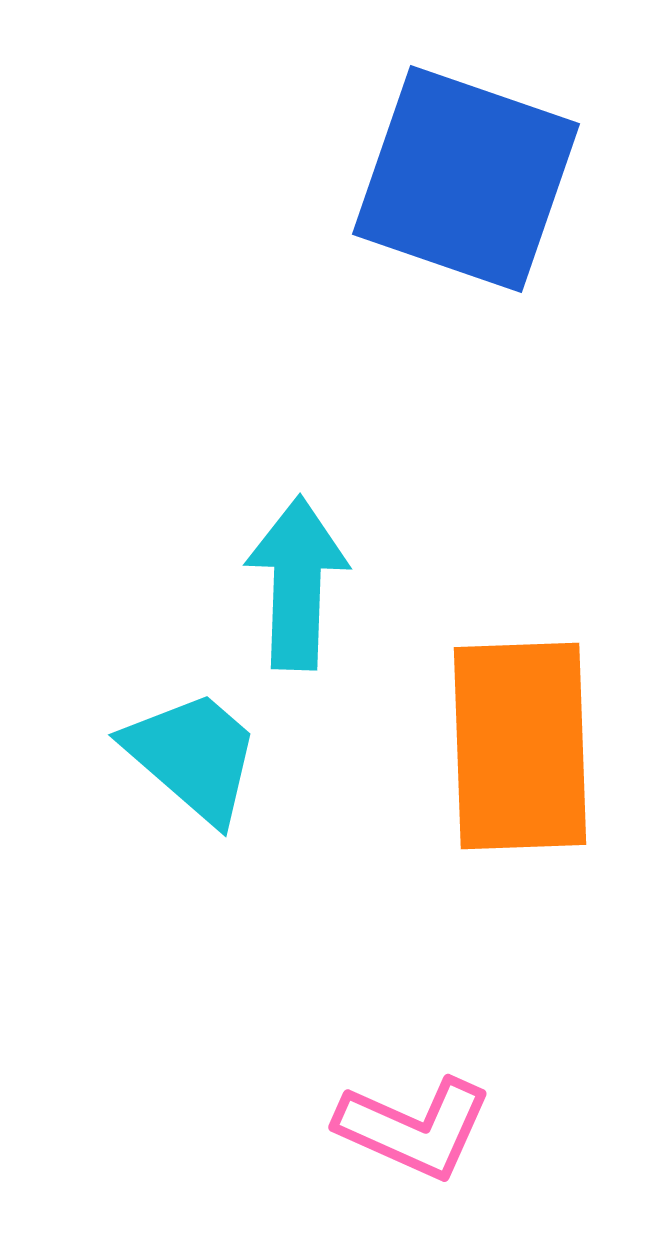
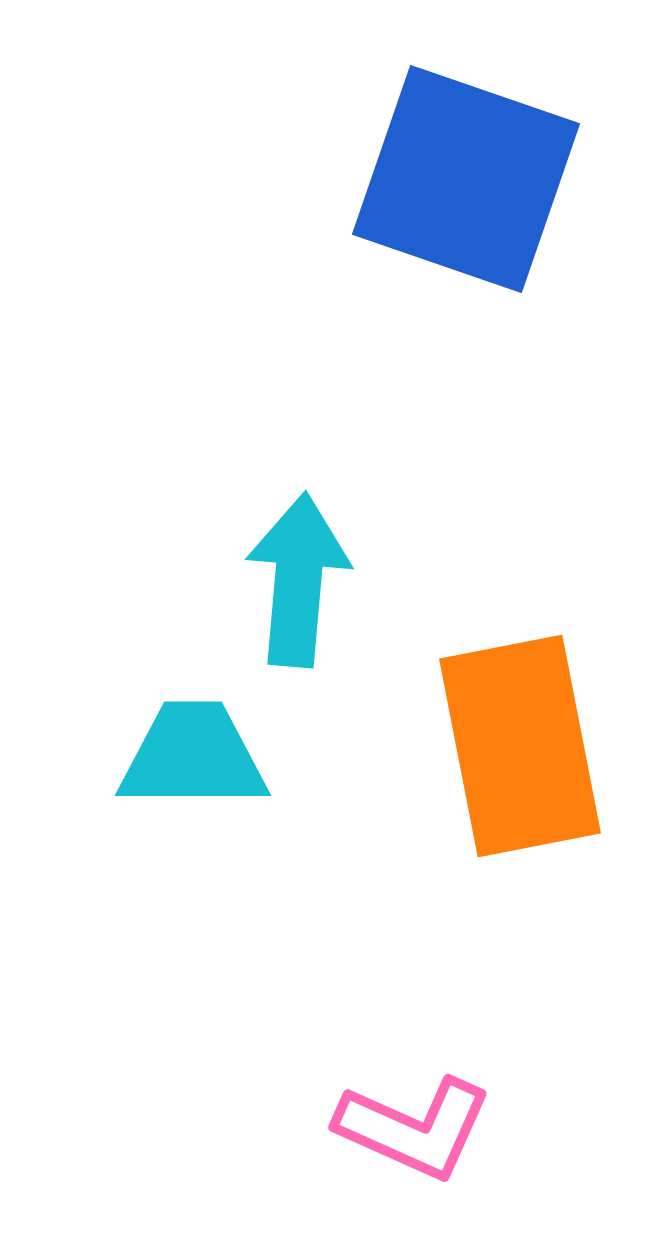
cyan arrow: moved 1 px right, 3 px up; rotated 3 degrees clockwise
orange rectangle: rotated 9 degrees counterclockwise
cyan trapezoid: rotated 41 degrees counterclockwise
